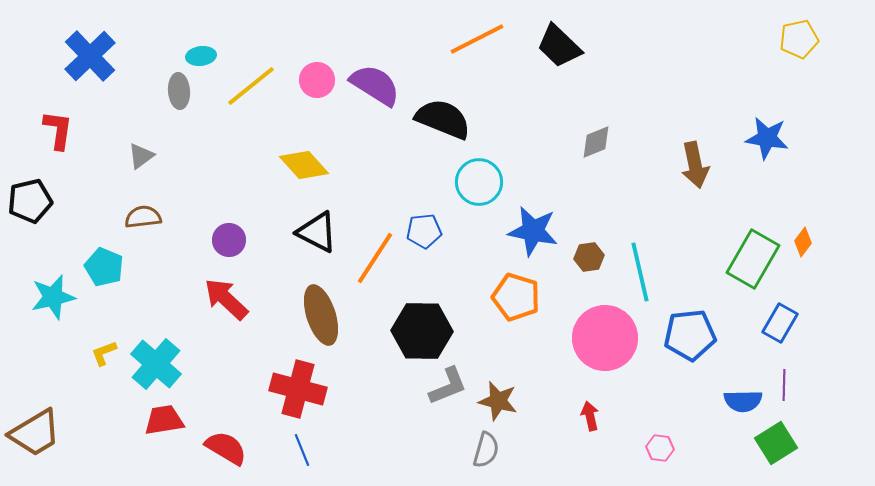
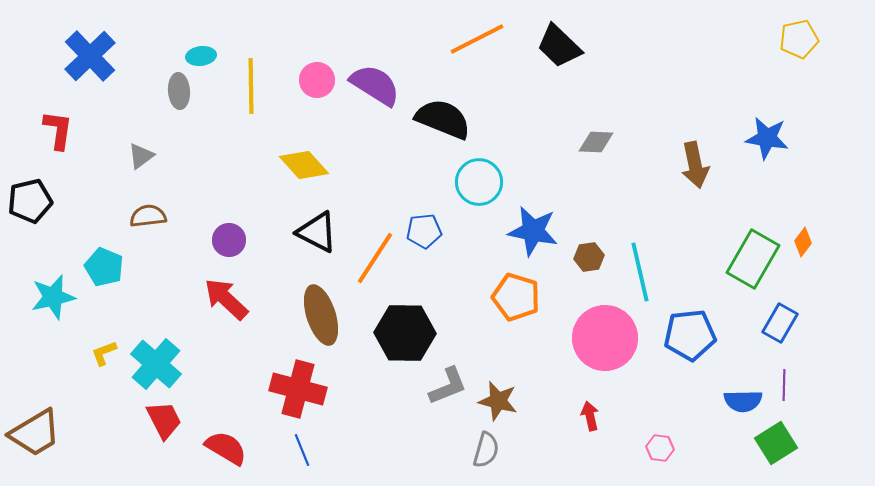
yellow line at (251, 86): rotated 52 degrees counterclockwise
gray diamond at (596, 142): rotated 24 degrees clockwise
brown semicircle at (143, 217): moved 5 px right, 1 px up
black hexagon at (422, 331): moved 17 px left, 2 px down
red trapezoid at (164, 420): rotated 72 degrees clockwise
